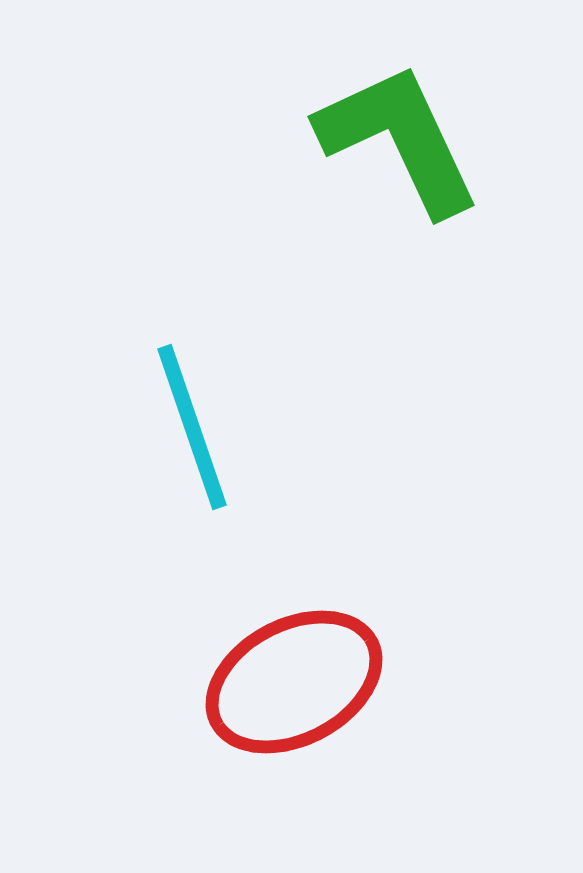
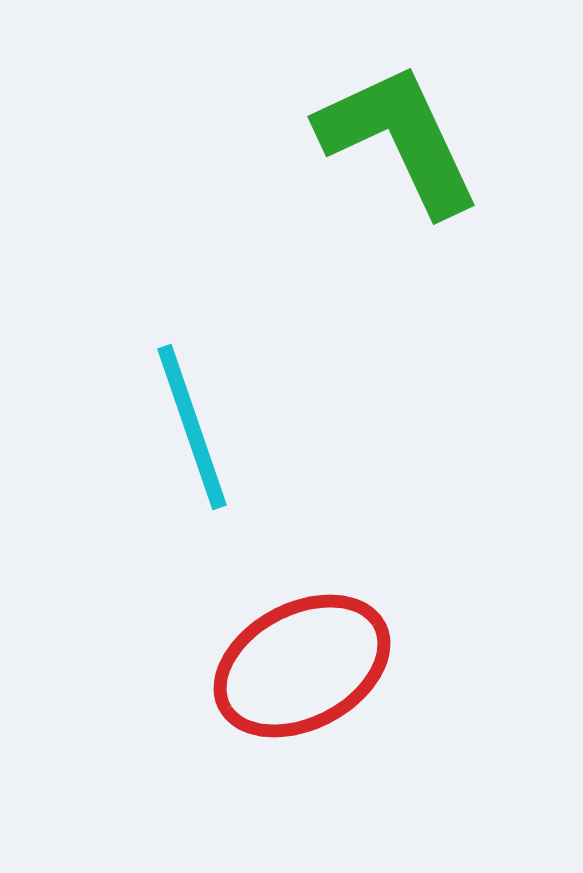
red ellipse: moved 8 px right, 16 px up
